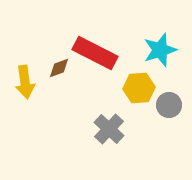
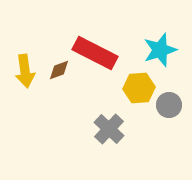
brown diamond: moved 2 px down
yellow arrow: moved 11 px up
